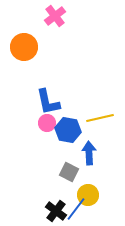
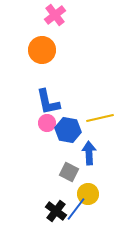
pink cross: moved 1 px up
orange circle: moved 18 px right, 3 px down
yellow circle: moved 1 px up
